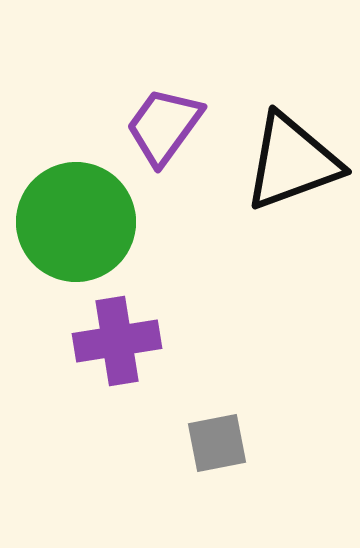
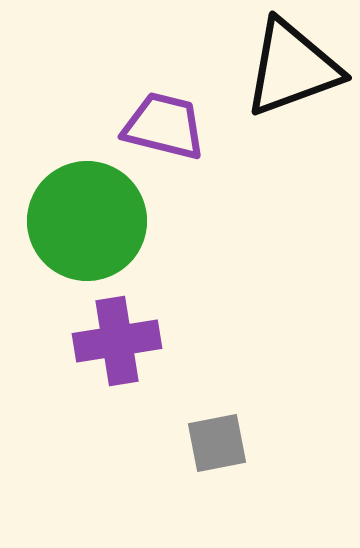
purple trapezoid: rotated 68 degrees clockwise
black triangle: moved 94 px up
green circle: moved 11 px right, 1 px up
